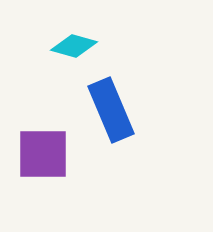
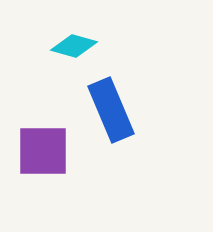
purple square: moved 3 px up
